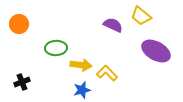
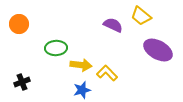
purple ellipse: moved 2 px right, 1 px up
